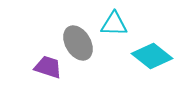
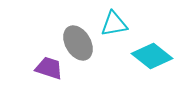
cyan triangle: rotated 12 degrees counterclockwise
purple trapezoid: moved 1 px right, 1 px down
